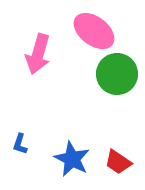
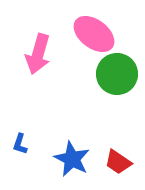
pink ellipse: moved 3 px down
